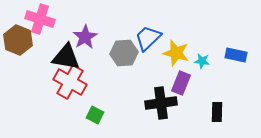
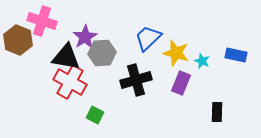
pink cross: moved 2 px right, 2 px down
gray hexagon: moved 22 px left
cyan star: rotated 14 degrees clockwise
black cross: moved 25 px left, 23 px up; rotated 8 degrees counterclockwise
